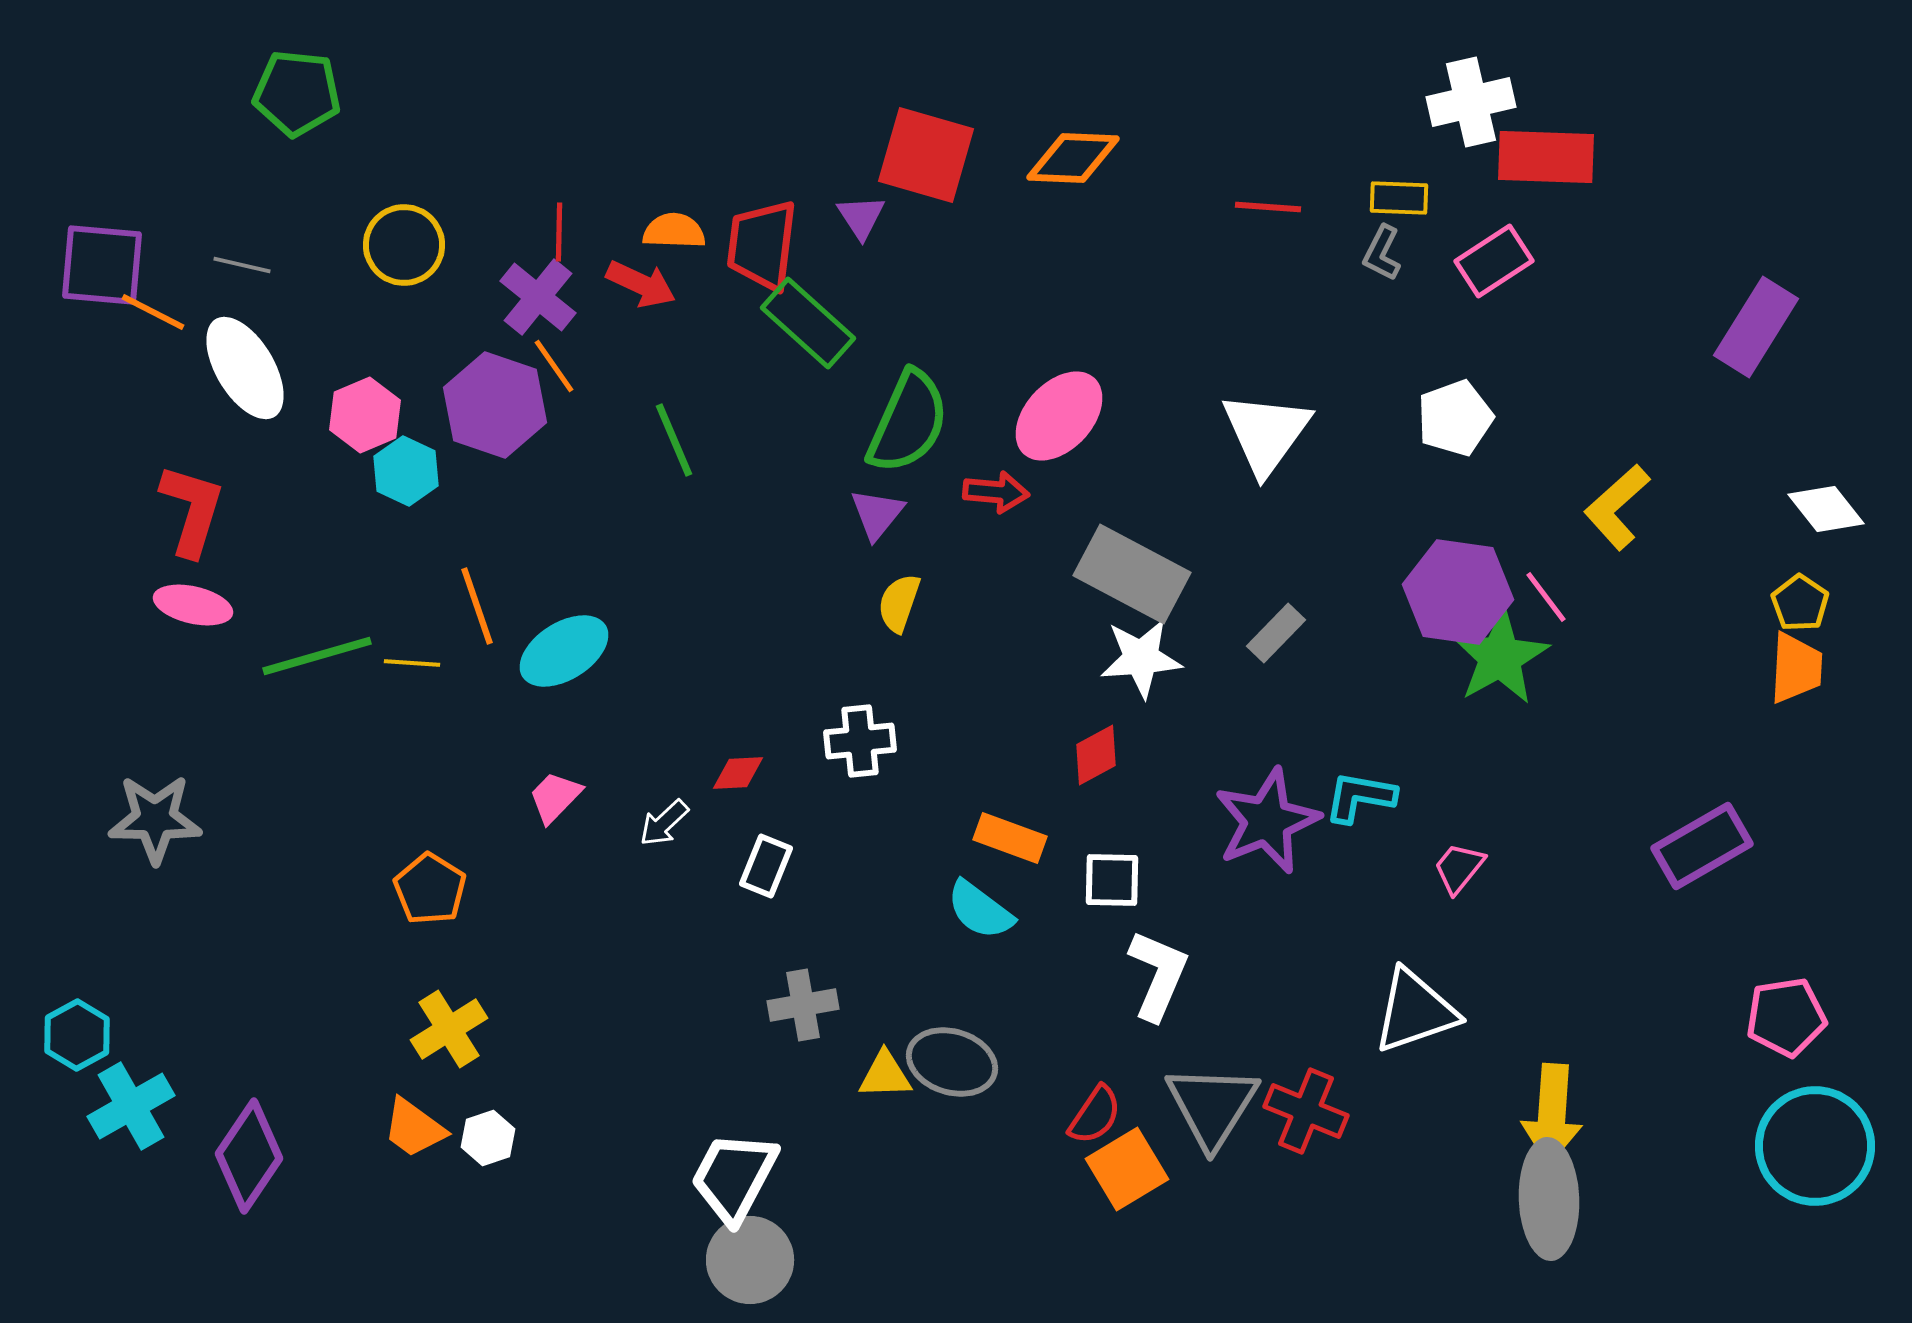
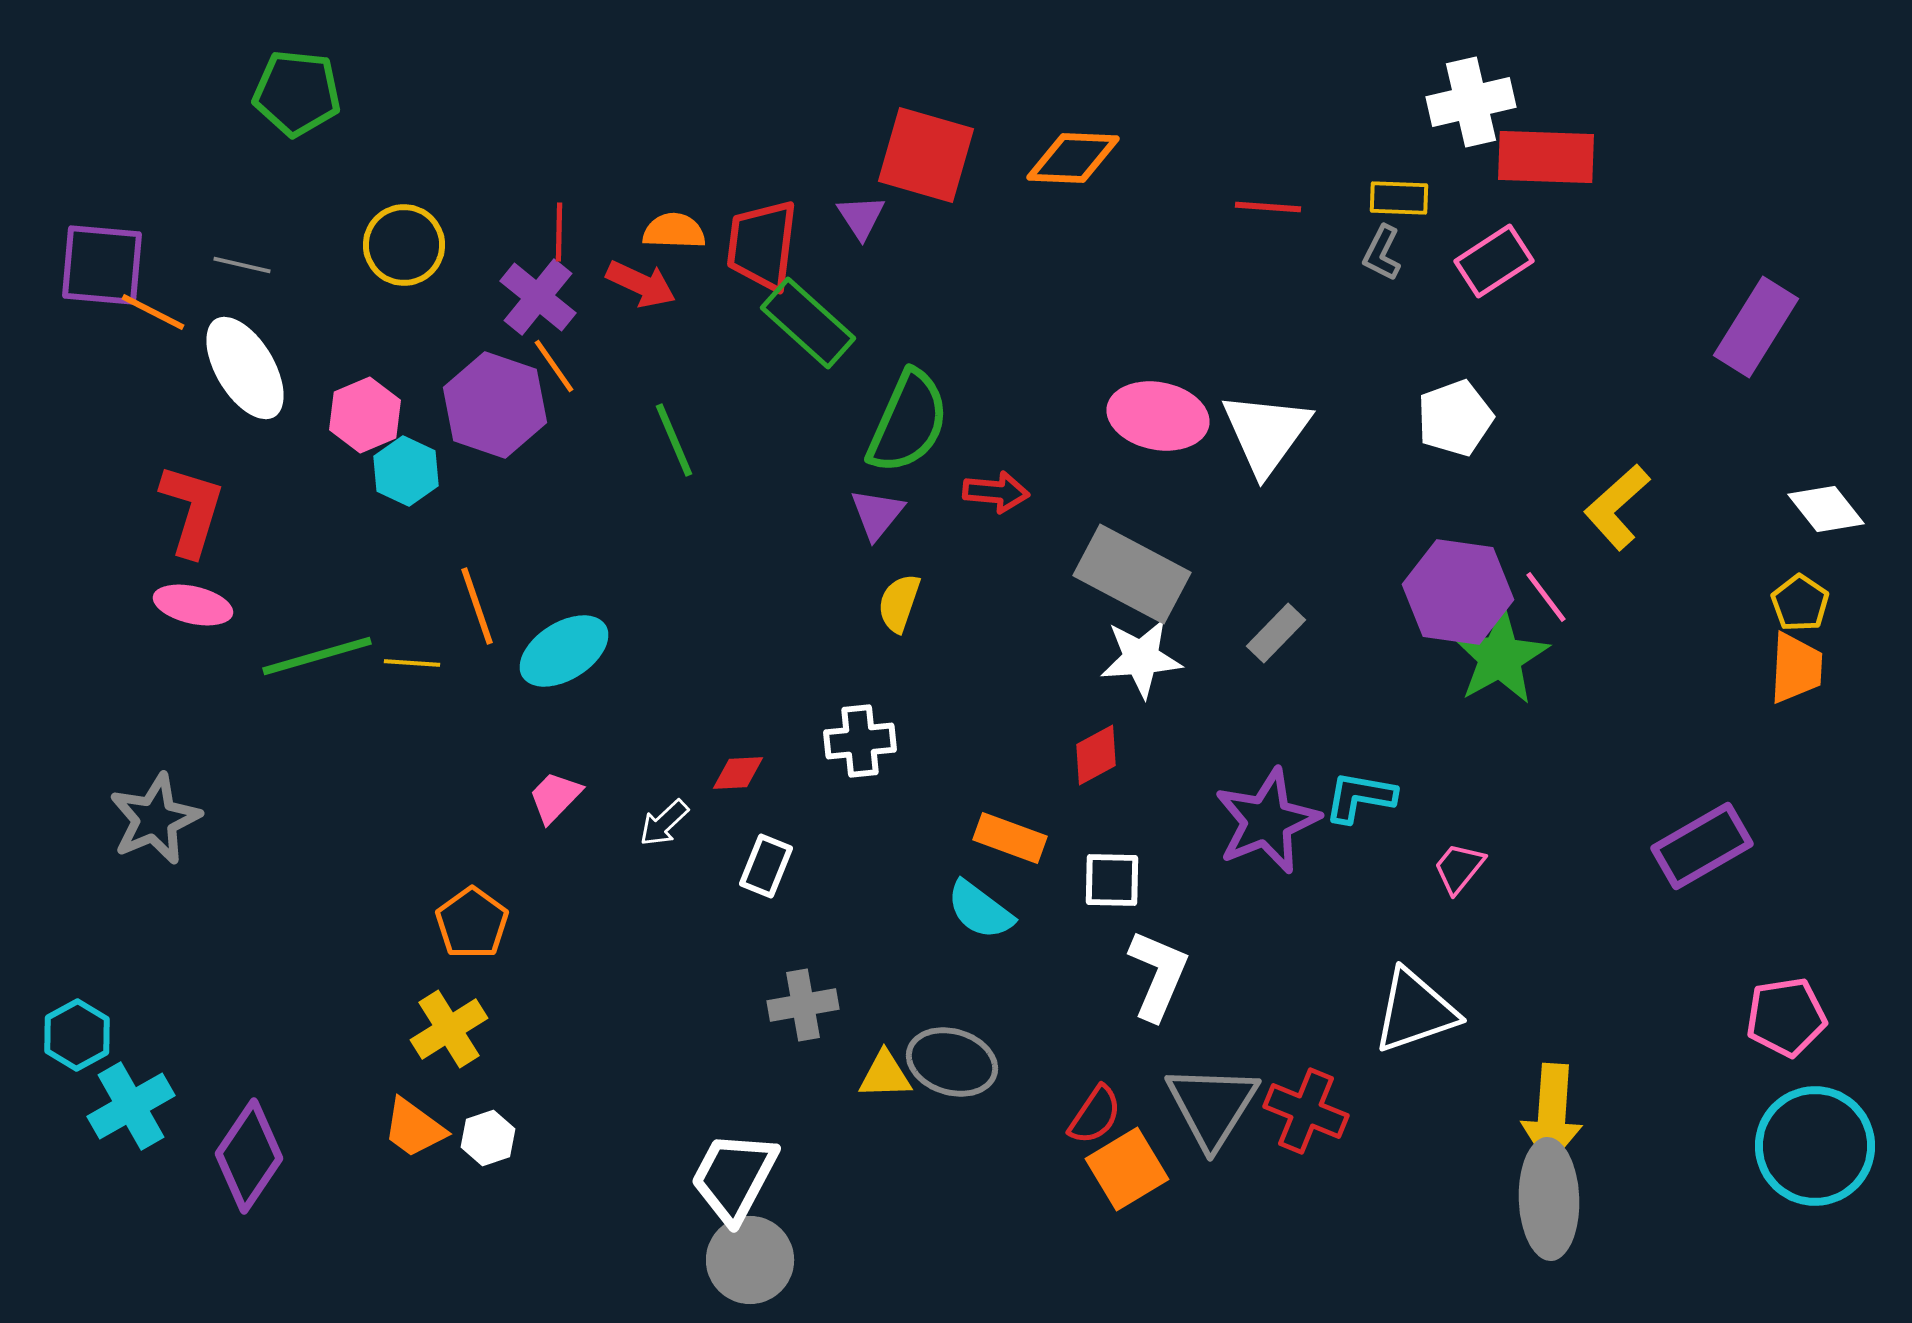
pink ellipse at (1059, 416): moved 99 px right; rotated 58 degrees clockwise
gray star at (155, 819): rotated 24 degrees counterclockwise
orange pentagon at (430, 889): moved 42 px right, 34 px down; rotated 4 degrees clockwise
